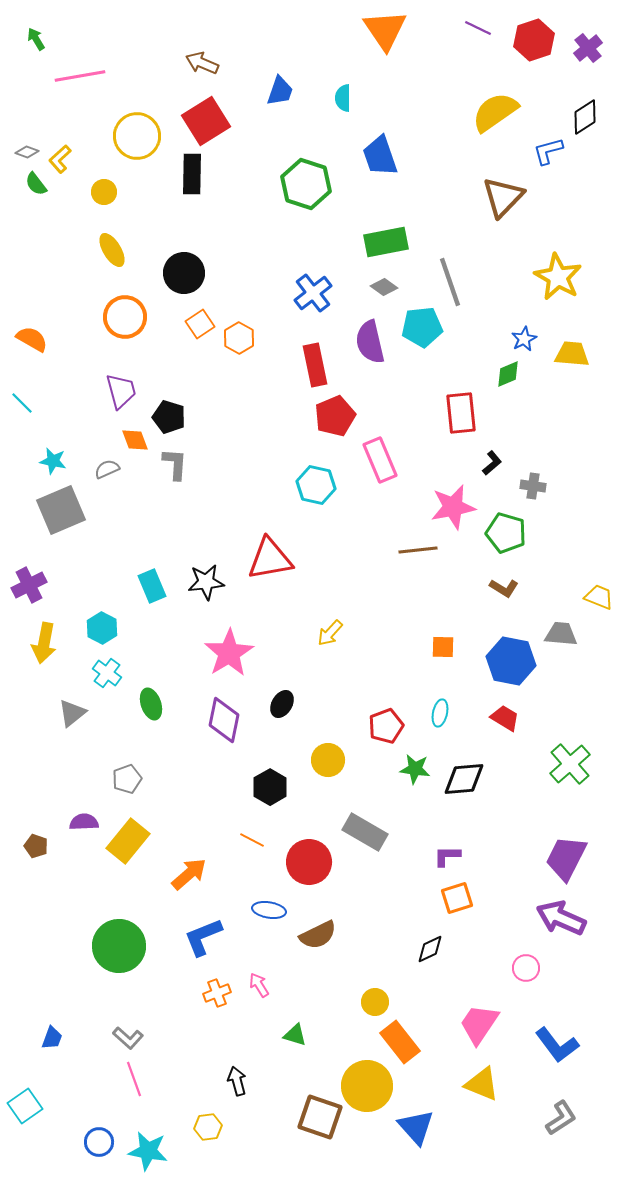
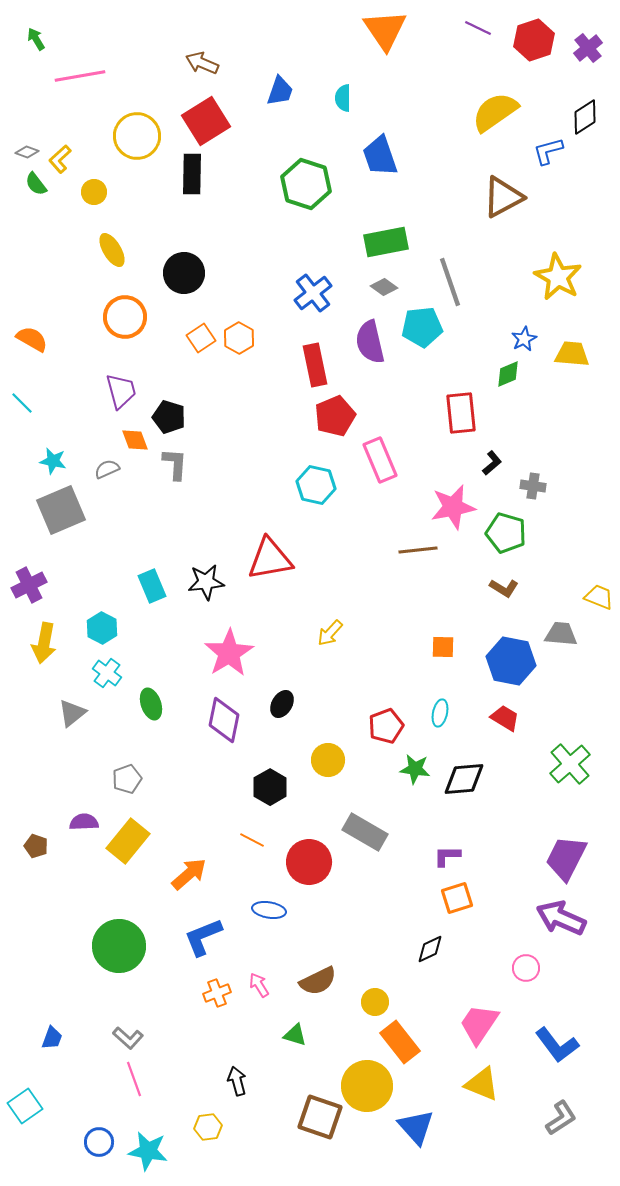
yellow circle at (104, 192): moved 10 px left
brown triangle at (503, 197): rotated 18 degrees clockwise
orange square at (200, 324): moved 1 px right, 14 px down
brown semicircle at (318, 935): moved 46 px down
